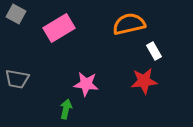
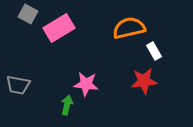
gray square: moved 12 px right
orange semicircle: moved 4 px down
gray trapezoid: moved 1 px right, 6 px down
green arrow: moved 1 px right, 4 px up
